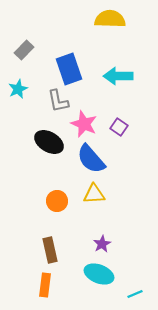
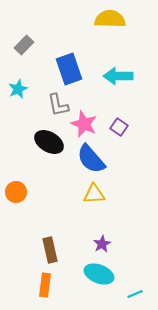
gray rectangle: moved 5 px up
gray L-shape: moved 4 px down
orange circle: moved 41 px left, 9 px up
